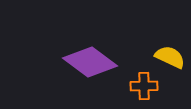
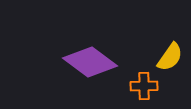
yellow semicircle: rotated 100 degrees clockwise
